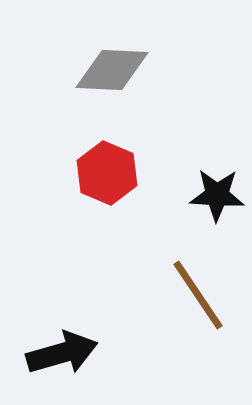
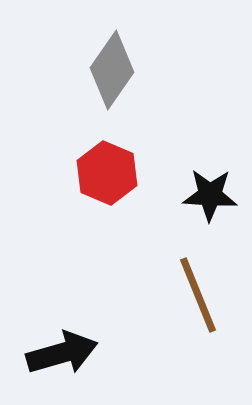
gray diamond: rotated 58 degrees counterclockwise
black star: moved 7 px left
brown line: rotated 12 degrees clockwise
